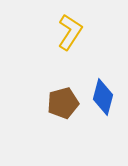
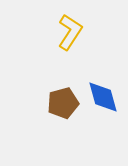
blue diamond: rotated 30 degrees counterclockwise
